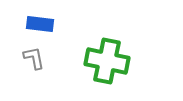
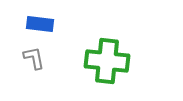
green cross: rotated 6 degrees counterclockwise
